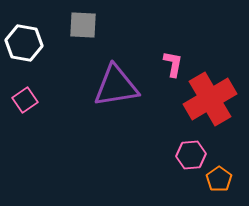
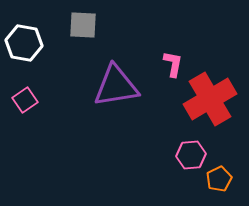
orange pentagon: rotated 10 degrees clockwise
